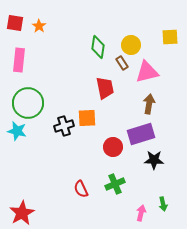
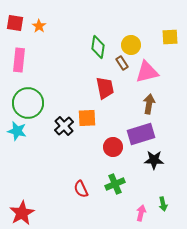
black cross: rotated 24 degrees counterclockwise
